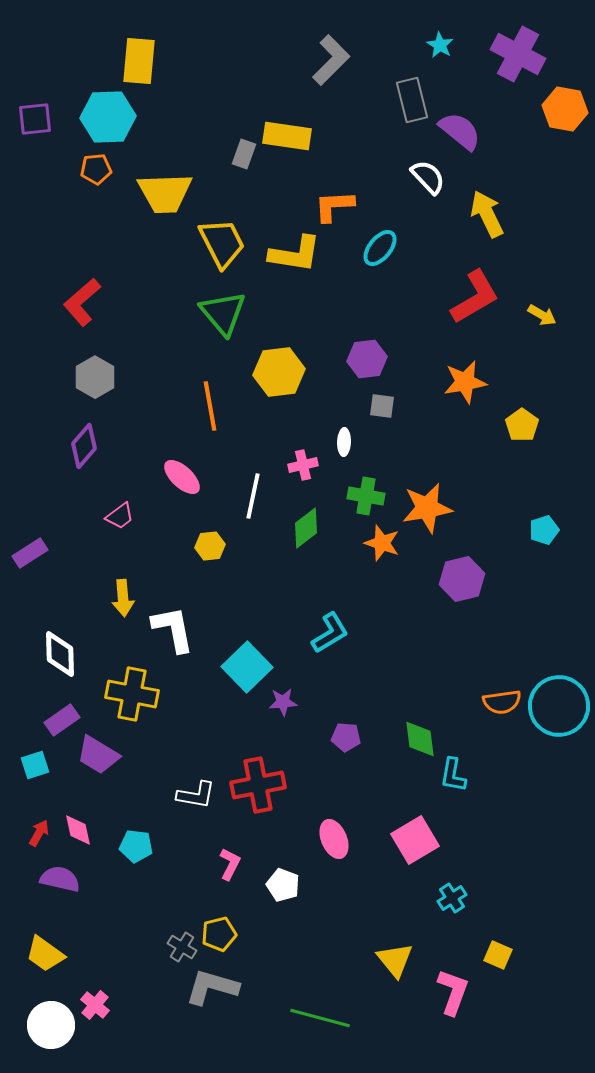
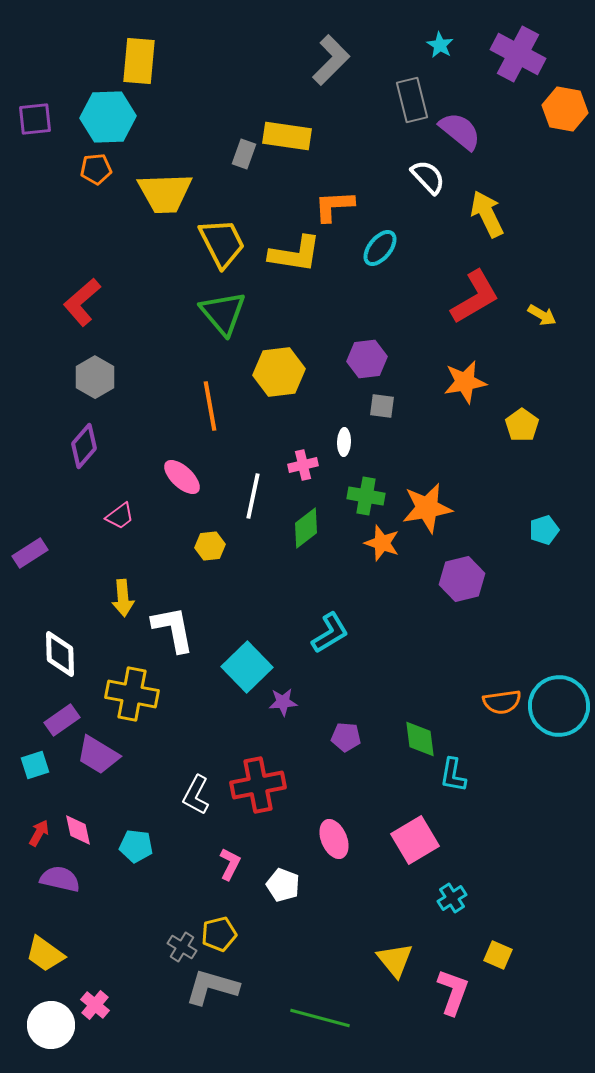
white L-shape at (196, 795): rotated 108 degrees clockwise
